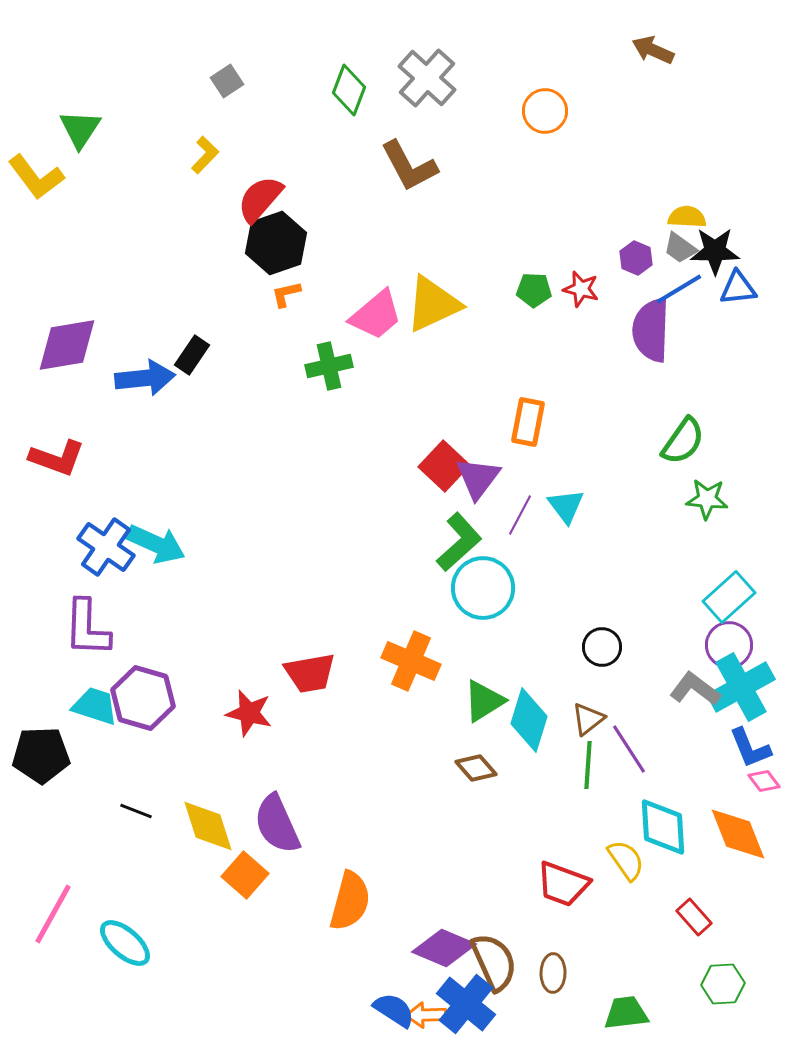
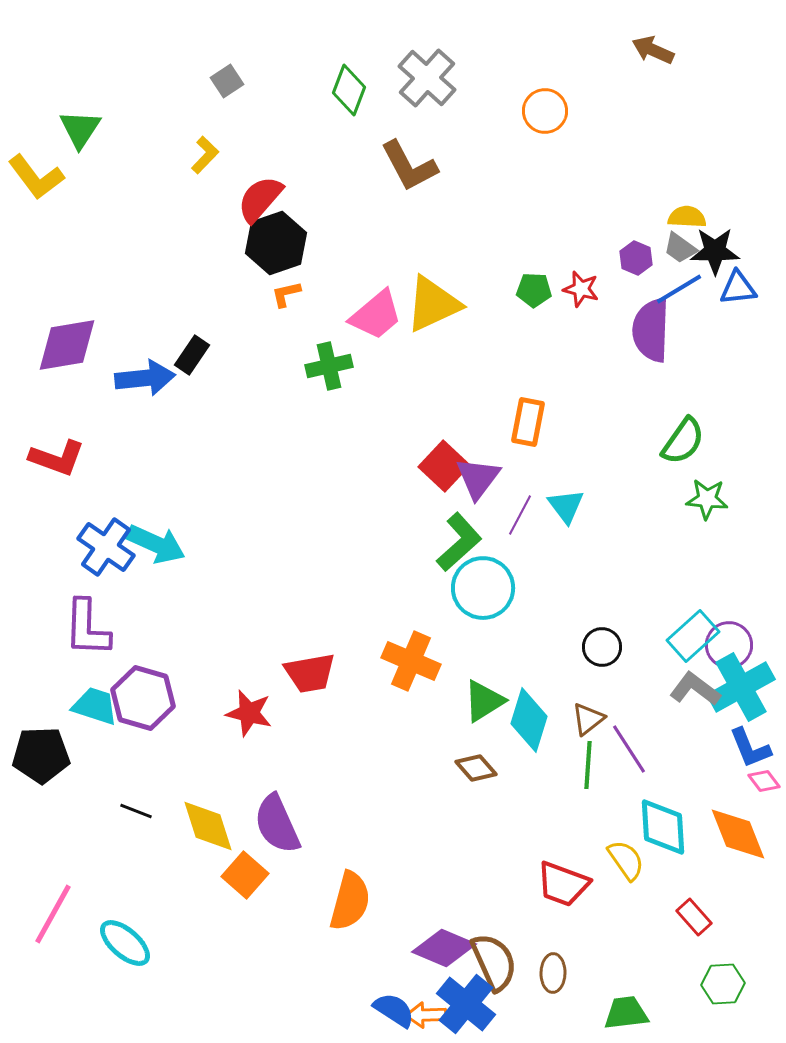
cyan rectangle at (729, 597): moved 36 px left, 39 px down
